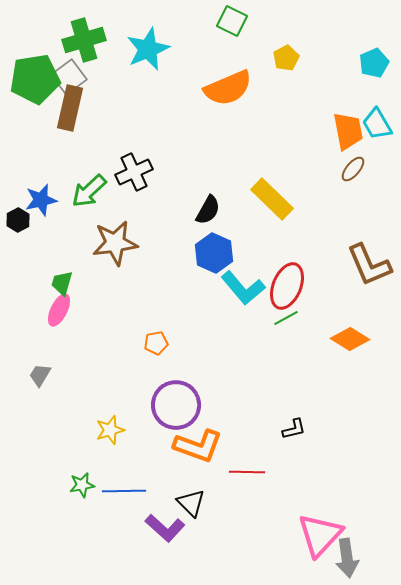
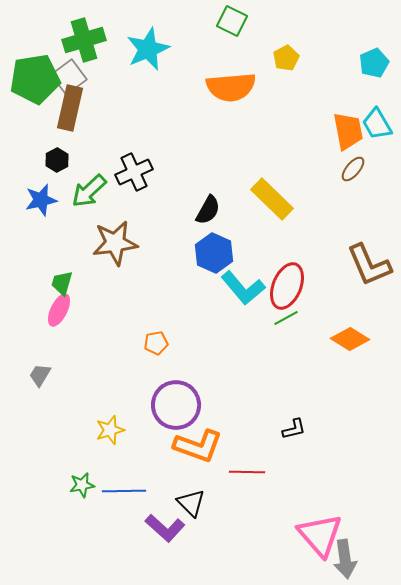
orange semicircle: moved 3 px right, 1 px up; rotated 18 degrees clockwise
black hexagon: moved 39 px right, 60 px up
pink triangle: rotated 24 degrees counterclockwise
gray arrow: moved 2 px left, 1 px down
